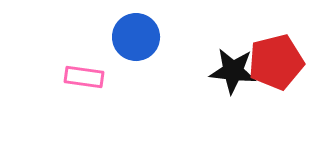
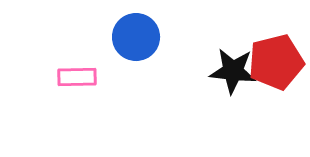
pink rectangle: moved 7 px left; rotated 9 degrees counterclockwise
